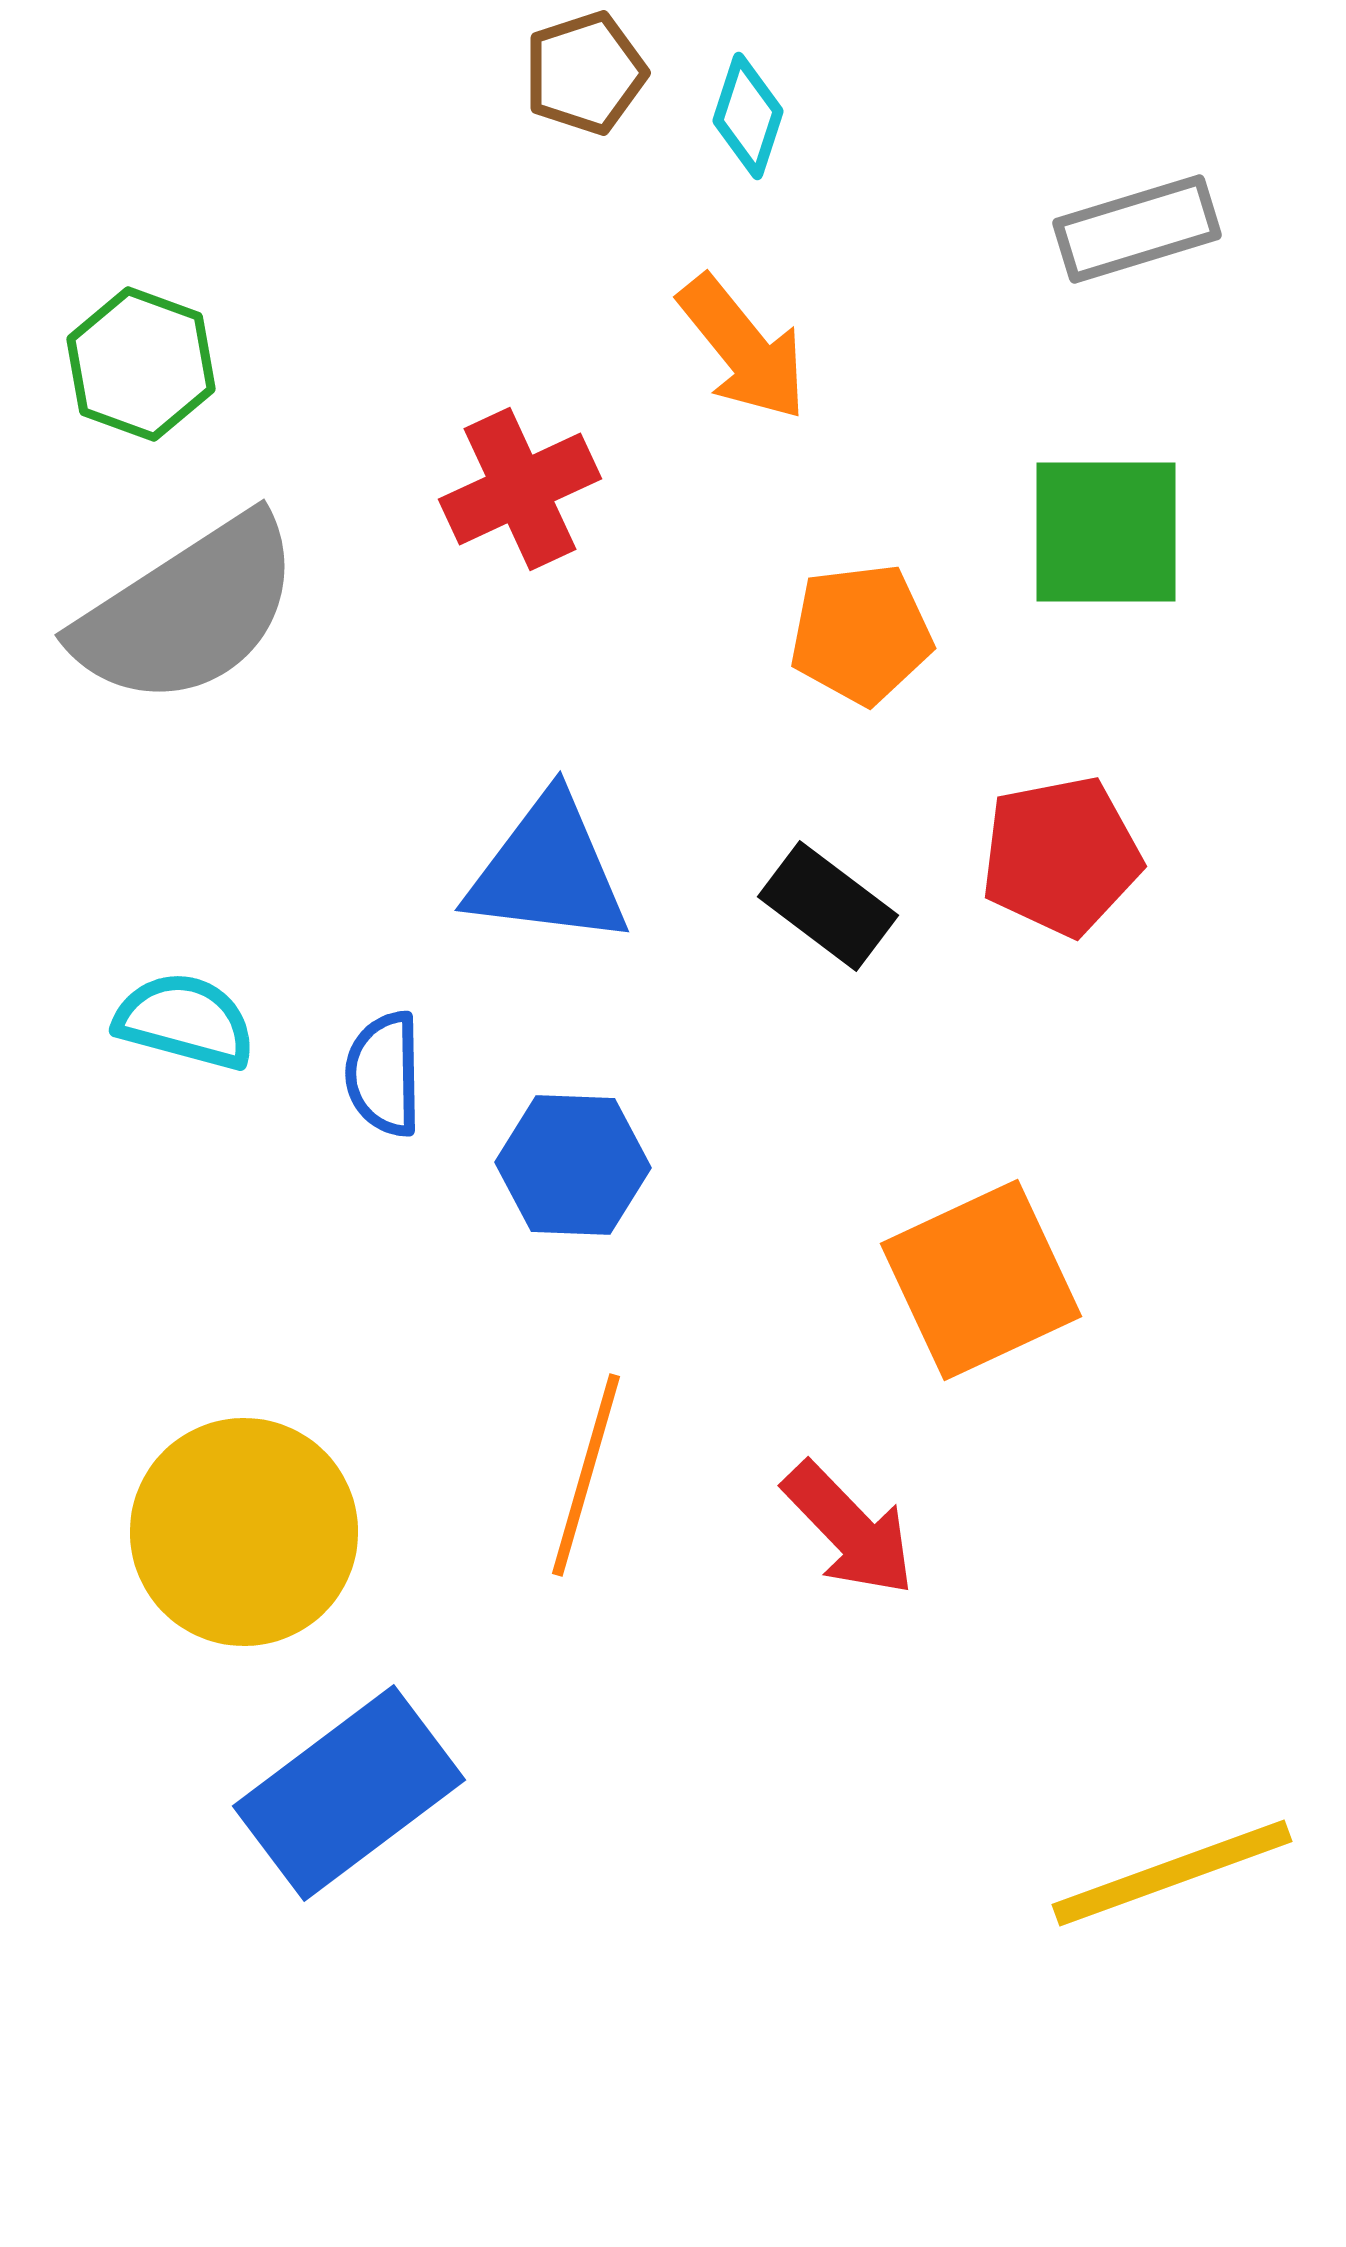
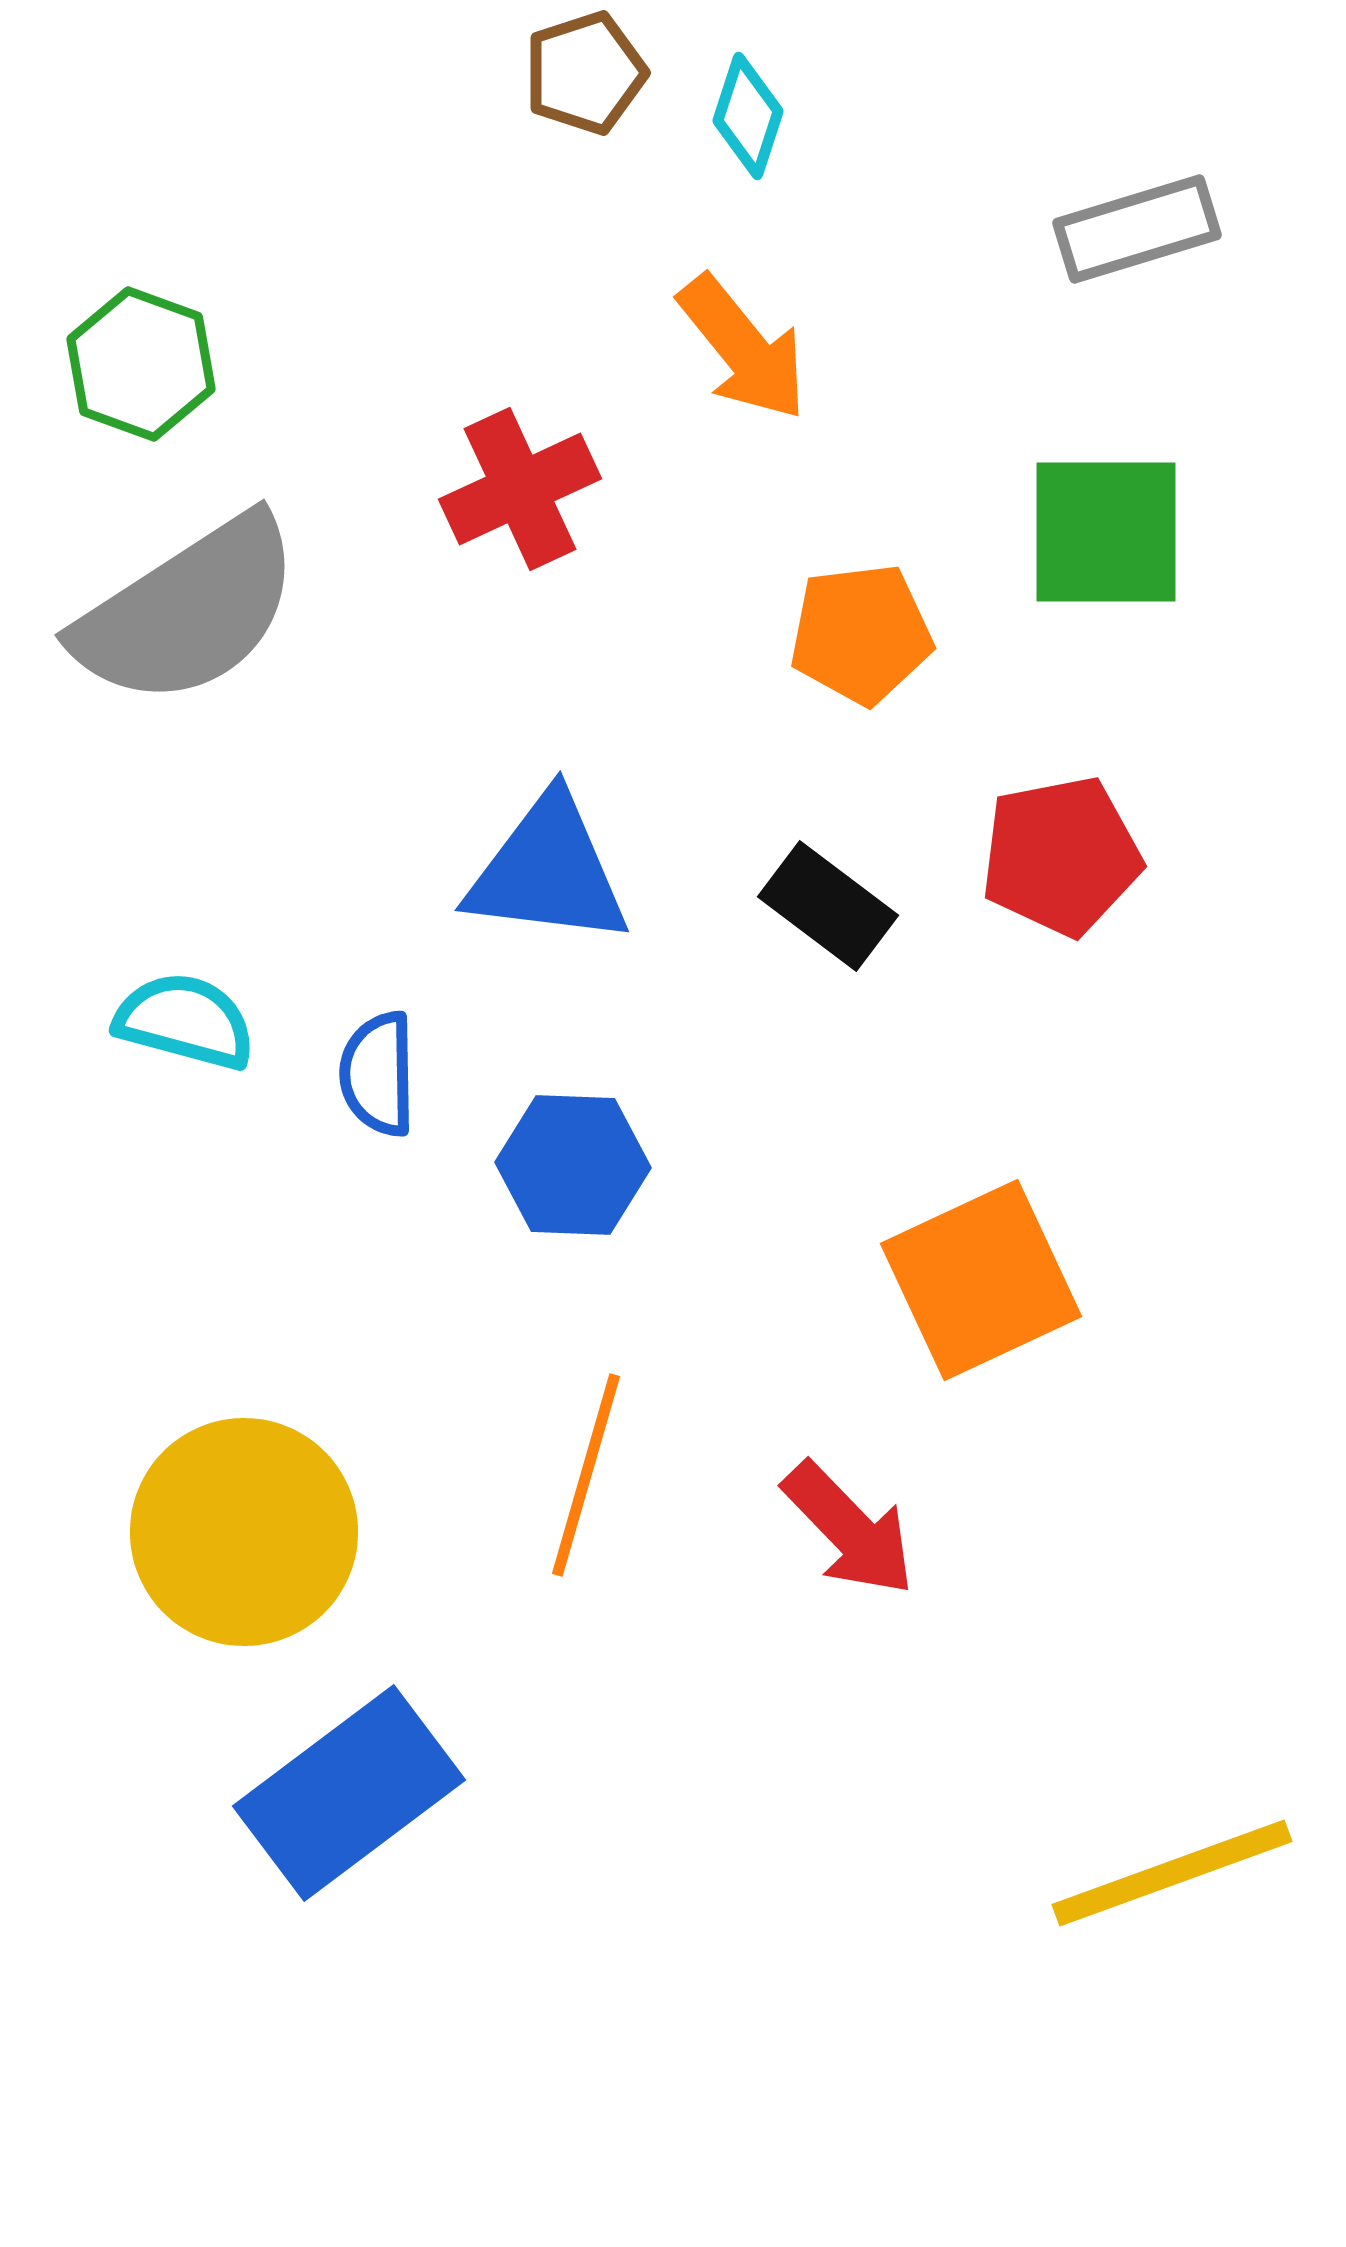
blue semicircle: moved 6 px left
